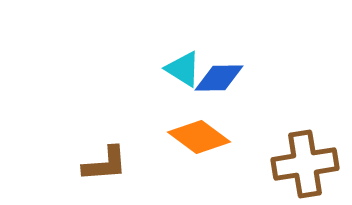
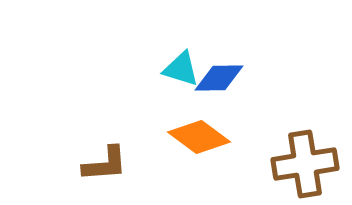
cyan triangle: moved 2 px left; rotated 15 degrees counterclockwise
